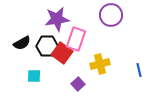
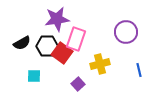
purple circle: moved 15 px right, 17 px down
